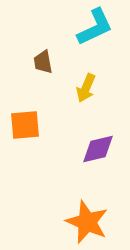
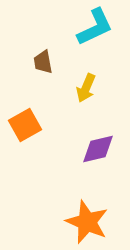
orange square: rotated 24 degrees counterclockwise
